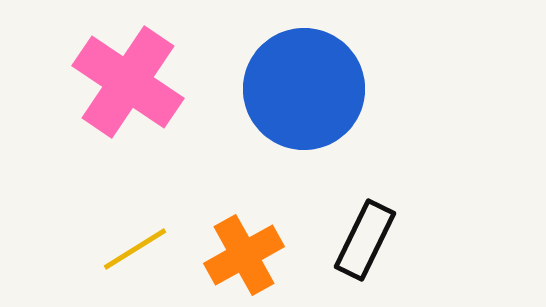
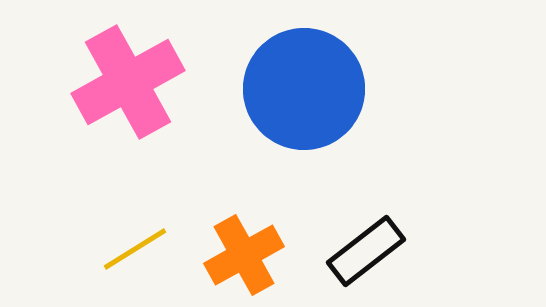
pink cross: rotated 27 degrees clockwise
black rectangle: moved 1 px right, 11 px down; rotated 26 degrees clockwise
